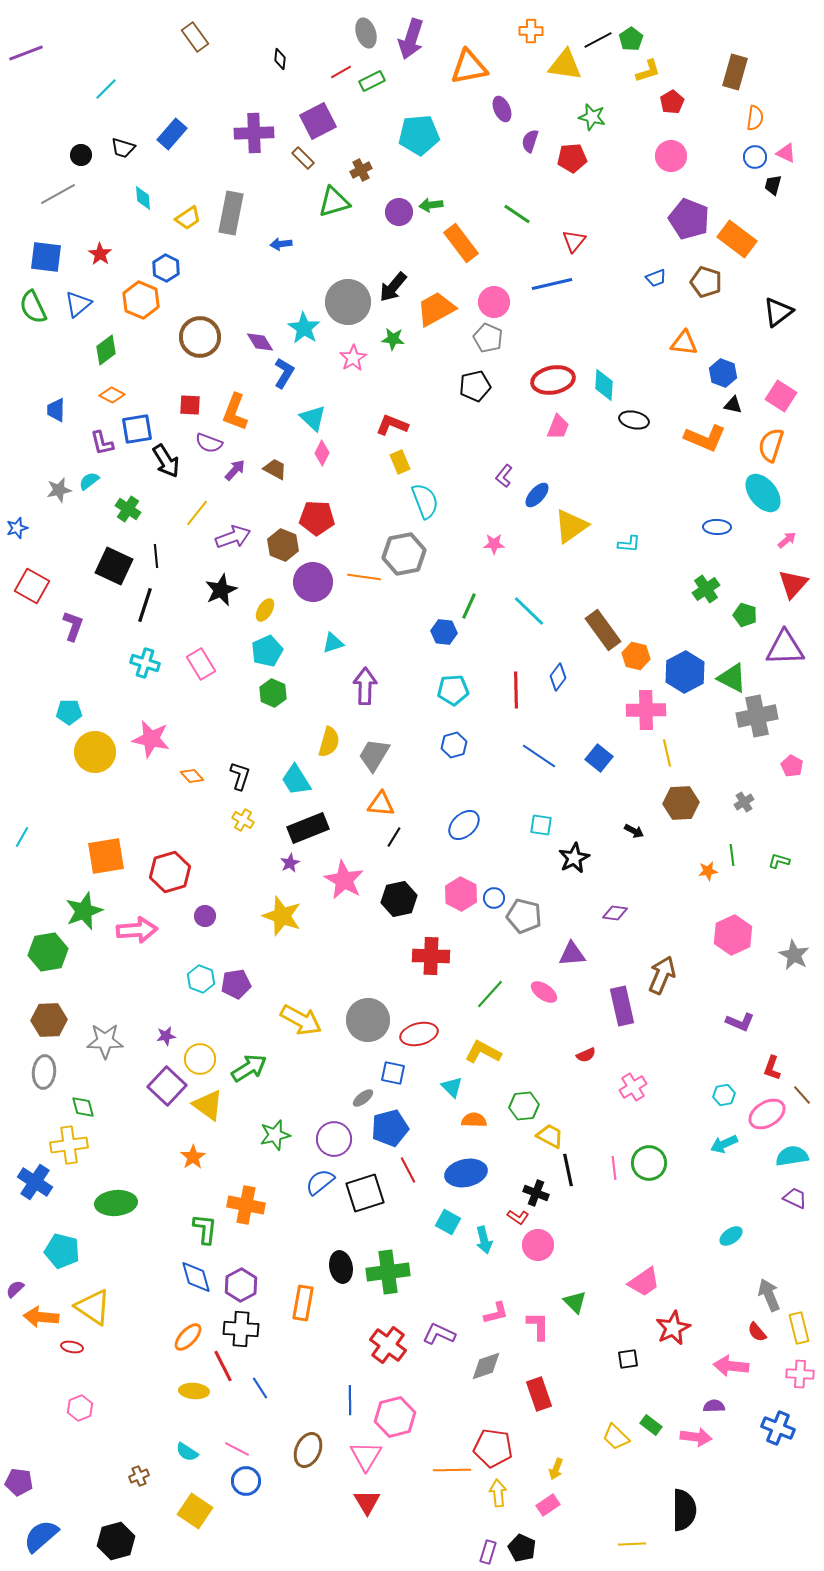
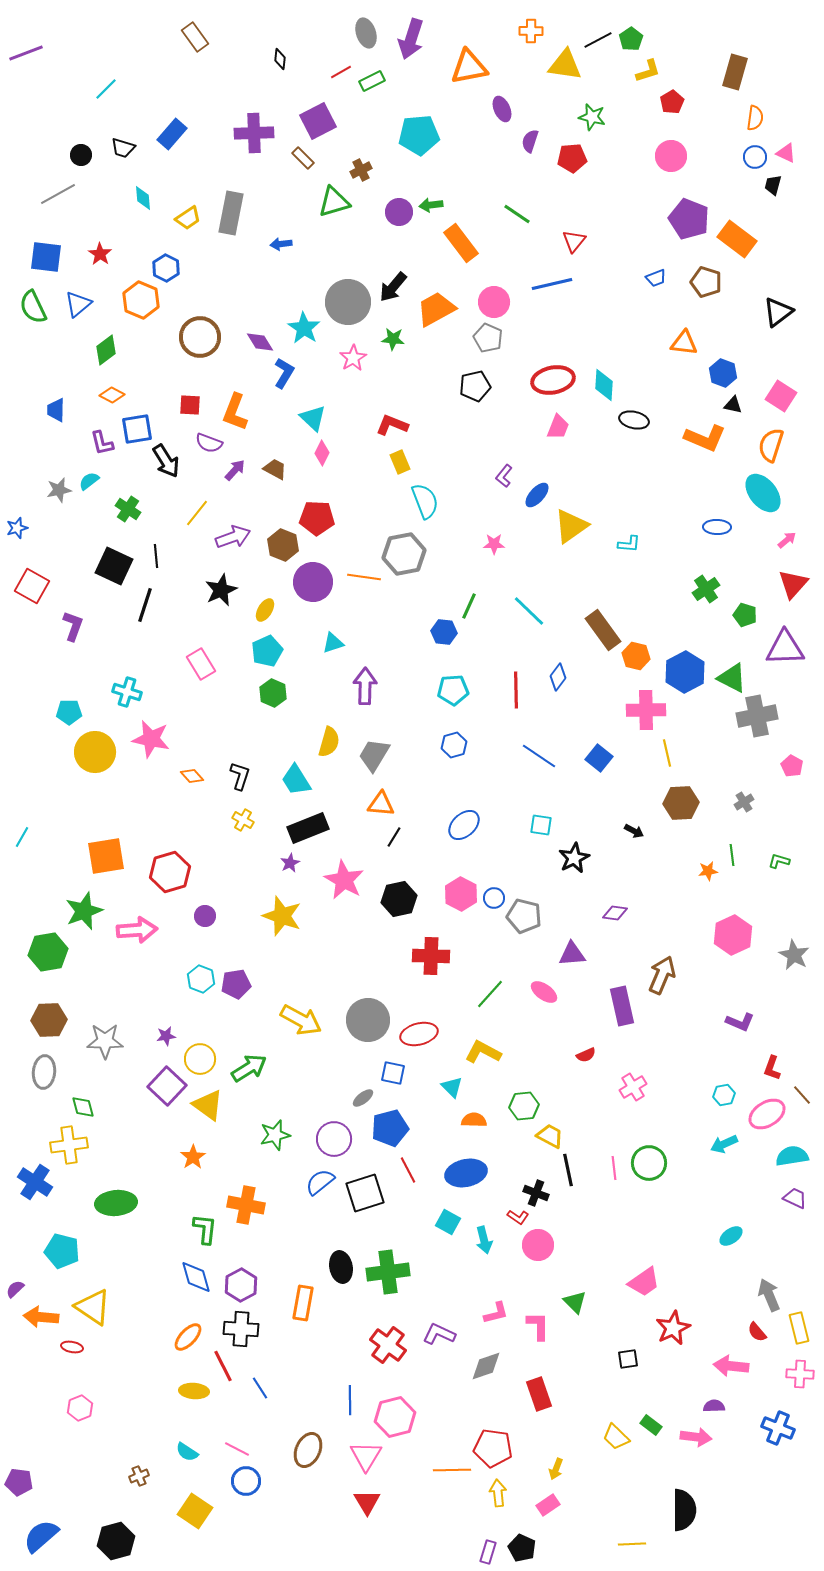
cyan cross at (145, 663): moved 18 px left, 29 px down
